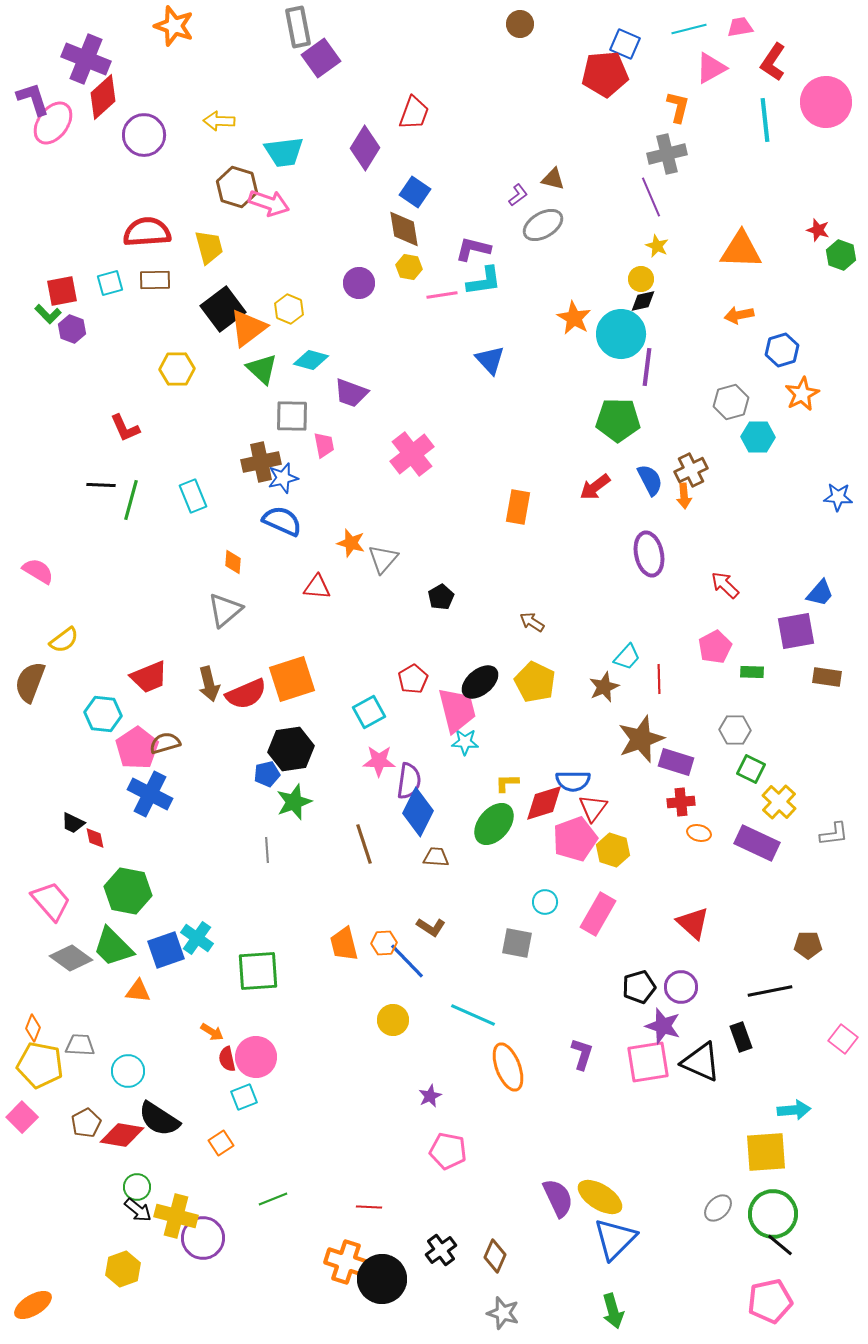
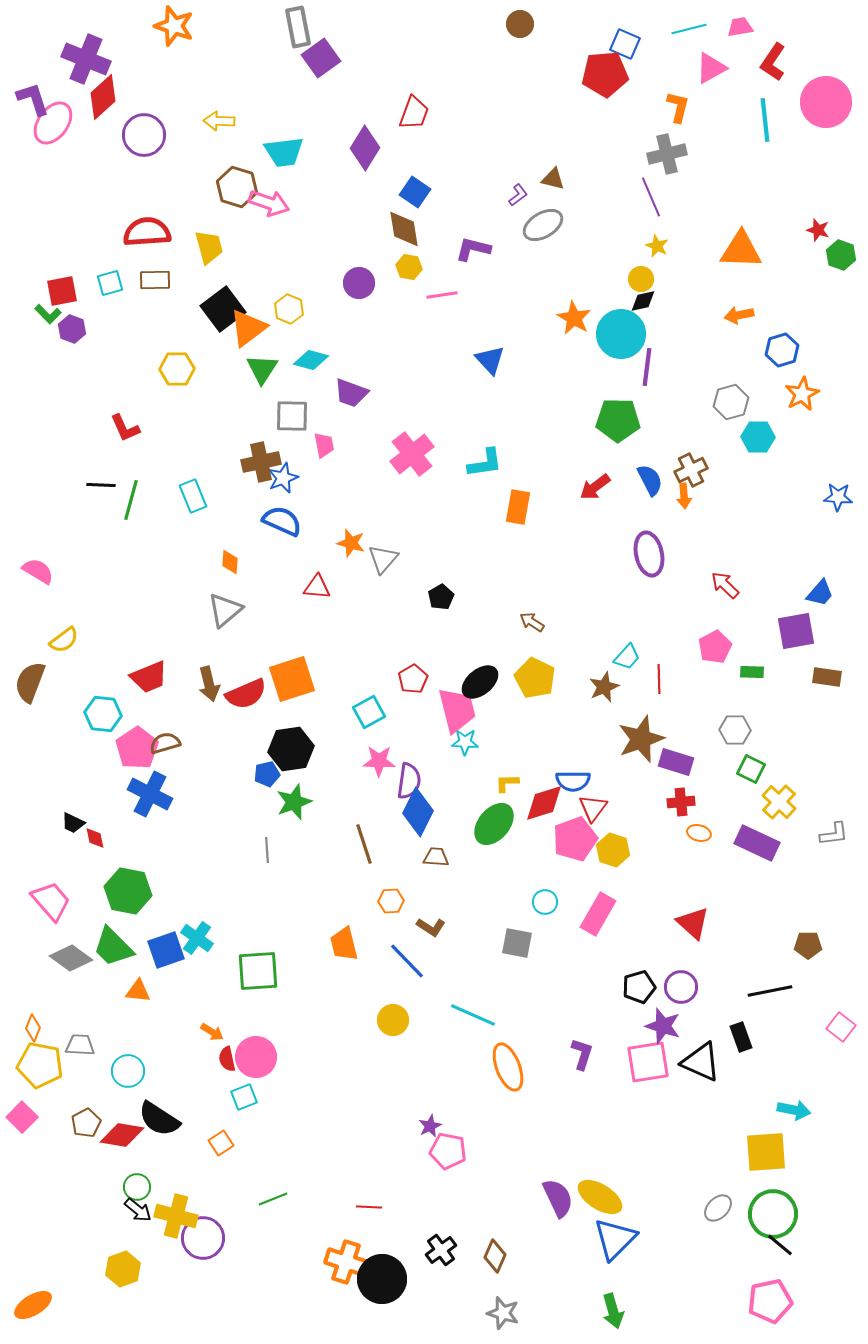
cyan L-shape at (484, 281): moved 1 px right, 182 px down
green triangle at (262, 369): rotated 20 degrees clockwise
blue star at (283, 478): rotated 8 degrees counterclockwise
orange diamond at (233, 562): moved 3 px left
yellow pentagon at (535, 682): moved 4 px up
orange hexagon at (384, 943): moved 7 px right, 42 px up
pink square at (843, 1039): moved 2 px left, 12 px up
purple star at (430, 1096): moved 30 px down
cyan arrow at (794, 1110): rotated 16 degrees clockwise
